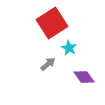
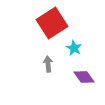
cyan star: moved 5 px right
gray arrow: rotated 56 degrees counterclockwise
